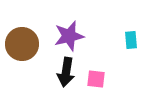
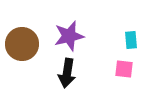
black arrow: moved 1 px right, 1 px down
pink square: moved 28 px right, 10 px up
